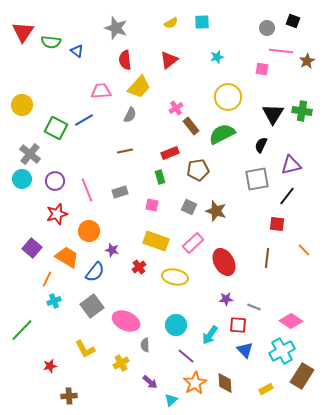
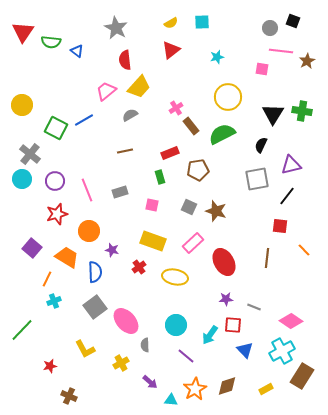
gray star at (116, 28): rotated 10 degrees clockwise
gray circle at (267, 28): moved 3 px right
red triangle at (169, 60): moved 2 px right, 10 px up
pink trapezoid at (101, 91): moved 5 px right; rotated 35 degrees counterclockwise
gray semicircle at (130, 115): rotated 147 degrees counterclockwise
red square at (277, 224): moved 3 px right, 2 px down
yellow rectangle at (156, 241): moved 3 px left
blue semicircle at (95, 272): rotated 40 degrees counterclockwise
gray square at (92, 306): moved 3 px right, 1 px down
pink ellipse at (126, 321): rotated 24 degrees clockwise
red square at (238, 325): moved 5 px left
orange star at (195, 383): moved 6 px down
brown diamond at (225, 383): moved 2 px right, 3 px down; rotated 75 degrees clockwise
brown cross at (69, 396): rotated 28 degrees clockwise
cyan triangle at (171, 400): rotated 48 degrees clockwise
